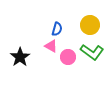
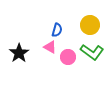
blue semicircle: moved 1 px down
pink triangle: moved 1 px left, 1 px down
black star: moved 1 px left, 4 px up
